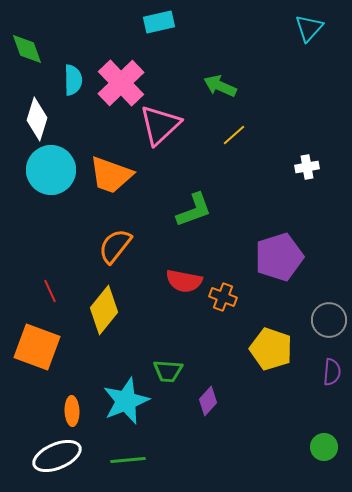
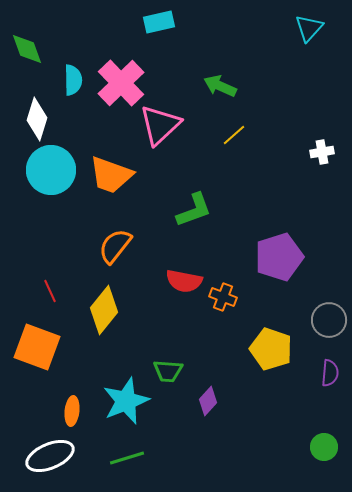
white cross: moved 15 px right, 15 px up
purple semicircle: moved 2 px left, 1 px down
orange ellipse: rotated 8 degrees clockwise
white ellipse: moved 7 px left
green line: moved 1 px left, 2 px up; rotated 12 degrees counterclockwise
